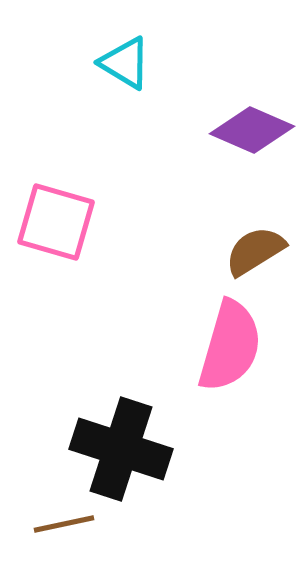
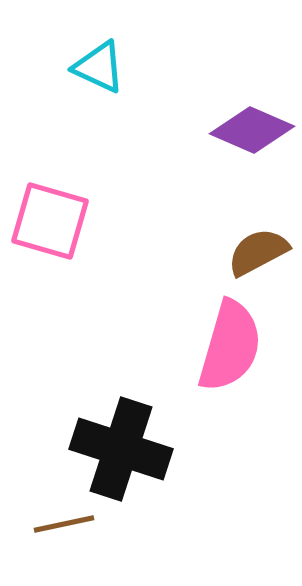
cyan triangle: moved 26 px left, 4 px down; rotated 6 degrees counterclockwise
pink square: moved 6 px left, 1 px up
brown semicircle: moved 3 px right, 1 px down; rotated 4 degrees clockwise
